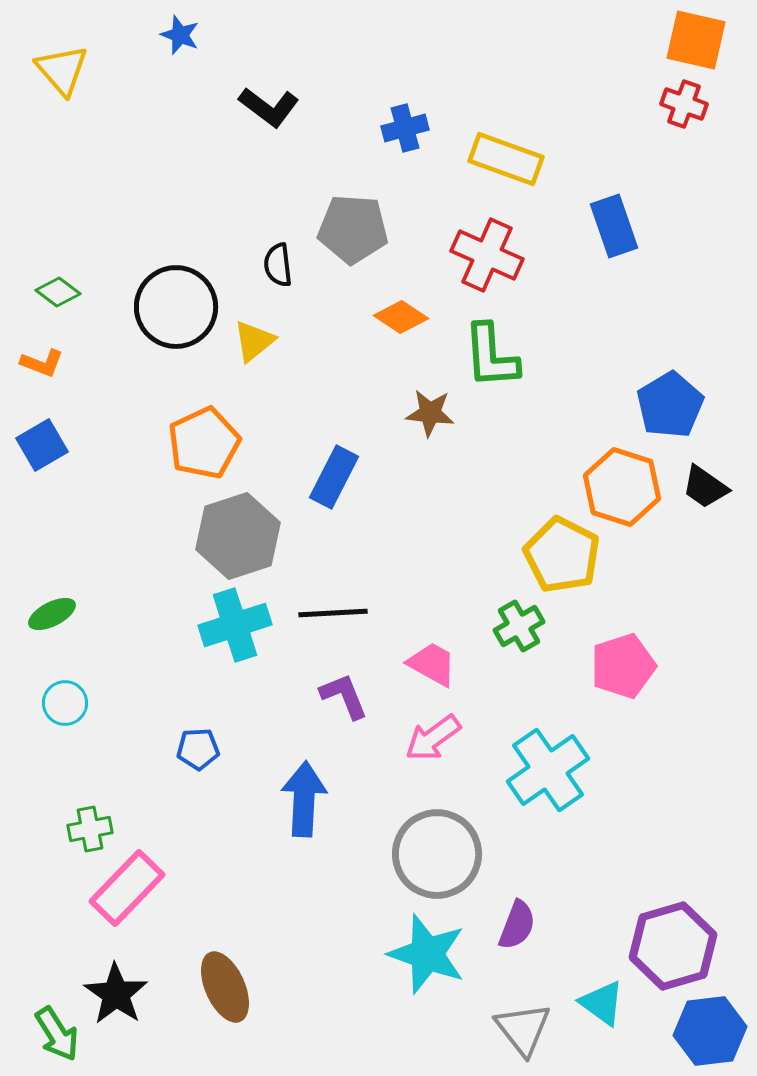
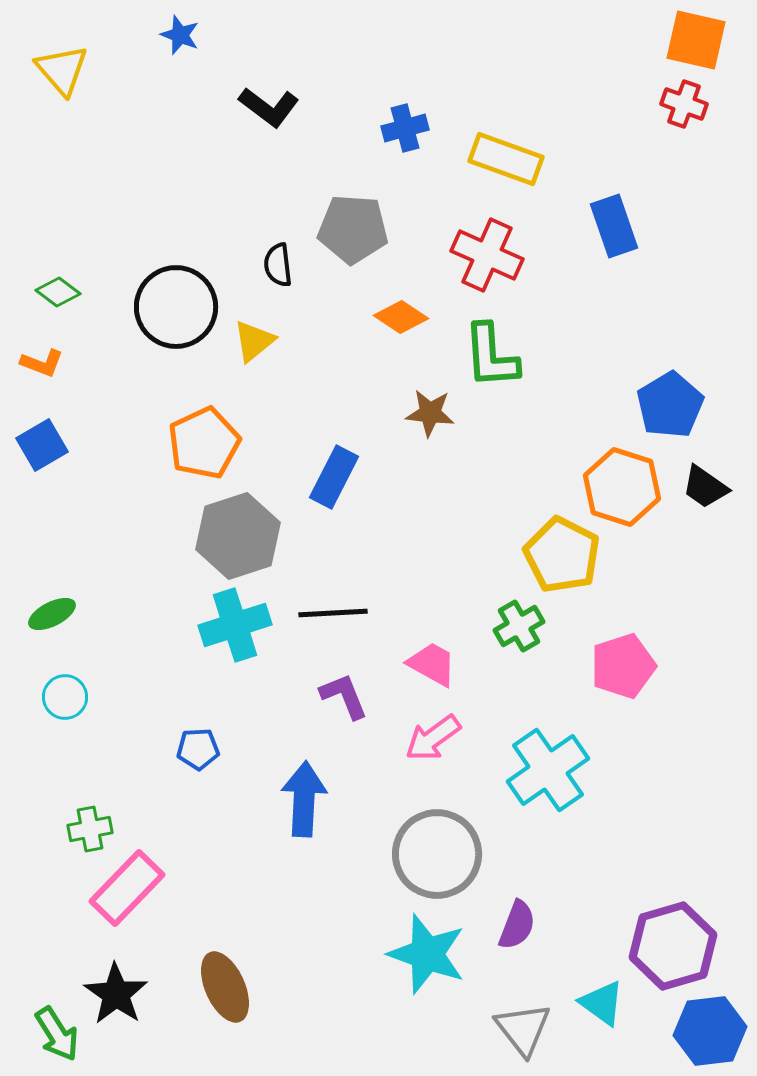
cyan circle at (65, 703): moved 6 px up
